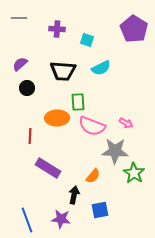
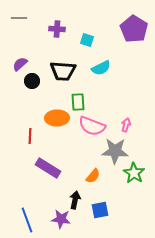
black circle: moved 5 px right, 7 px up
pink arrow: moved 2 px down; rotated 104 degrees counterclockwise
black arrow: moved 1 px right, 5 px down
